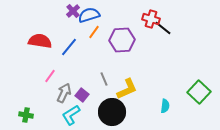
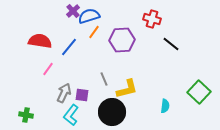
blue semicircle: moved 1 px down
red cross: moved 1 px right
black line: moved 8 px right, 16 px down
pink line: moved 2 px left, 7 px up
yellow L-shape: rotated 10 degrees clockwise
purple square: rotated 32 degrees counterclockwise
cyan L-shape: rotated 20 degrees counterclockwise
